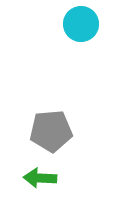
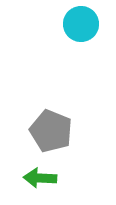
gray pentagon: rotated 27 degrees clockwise
